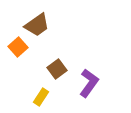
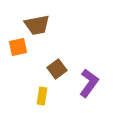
brown trapezoid: rotated 24 degrees clockwise
orange square: rotated 30 degrees clockwise
yellow rectangle: moved 1 px right, 1 px up; rotated 24 degrees counterclockwise
